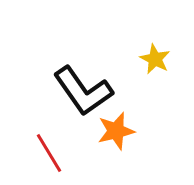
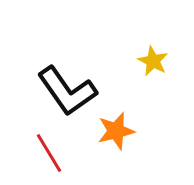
yellow star: moved 2 px left, 2 px down
black L-shape: moved 16 px left
